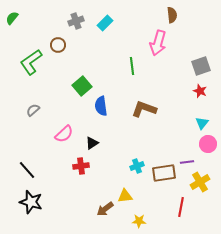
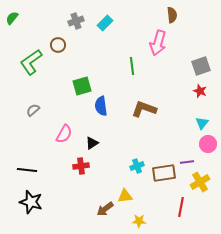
green square: rotated 24 degrees clockwise
pink semicircle: rotated 18 degrees counterclockwise
black line: rotated 42 degrees counterclockwise
